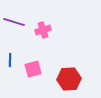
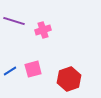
purple line: moved 1 px up
blue line: moved 11 px down; rotated 56 degrees clockwise
red hexagon: rotated 15 degrees counterclockwise
